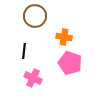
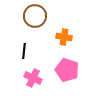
pink pentagon: moved 3 px left, 7 px down
